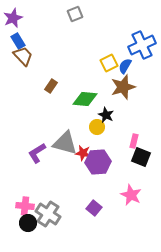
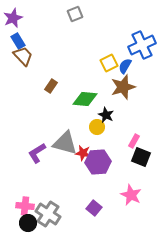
pink rectangle: rotated 16 degrees clockwise
